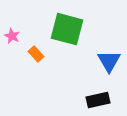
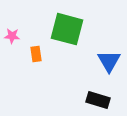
pink star: rotated 21 degrees counterclockwise
orange rectangle: rotated 35 degrees clockwise
black rectangle: rotated 30 degrees clockwise
